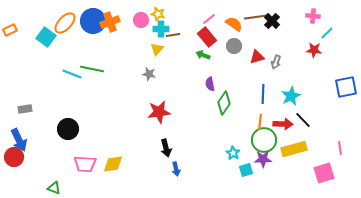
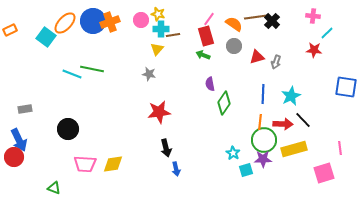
pink line at (209, 19): rotated 16 degrees counterclockwise
red rectangle at (207, 37): moved 1 px left, 1 px up; rotated 24 degrees clockwise
blue square at (346, 87): rotated 20 degrees clockwise
